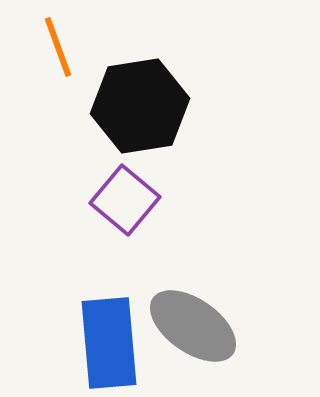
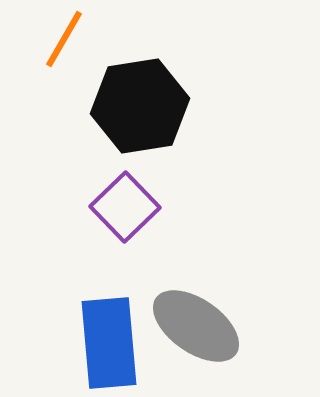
orange line: moved 6 px right, 8 px up; rotated 50 degrees clockwise
purple square: moved 7 px down; rotated 6 degrees clockwise
gray ellipse: moved 3 px right
